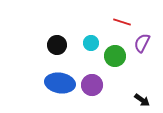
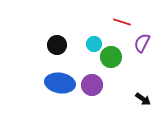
cyan circle: moved 3 px right, 1 px down
green circle: moved 4 px left, 1 px down
black arrow: moved 1 px right, 1 px up
